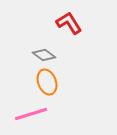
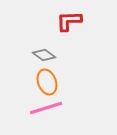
red L-shape: moved 2 px up; rotated 60 degrees counterclockwise
pink line: moved 15 px right, 6 px up
